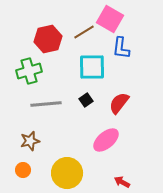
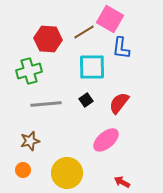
red hexagon: rotated 16 degrees clockwise
